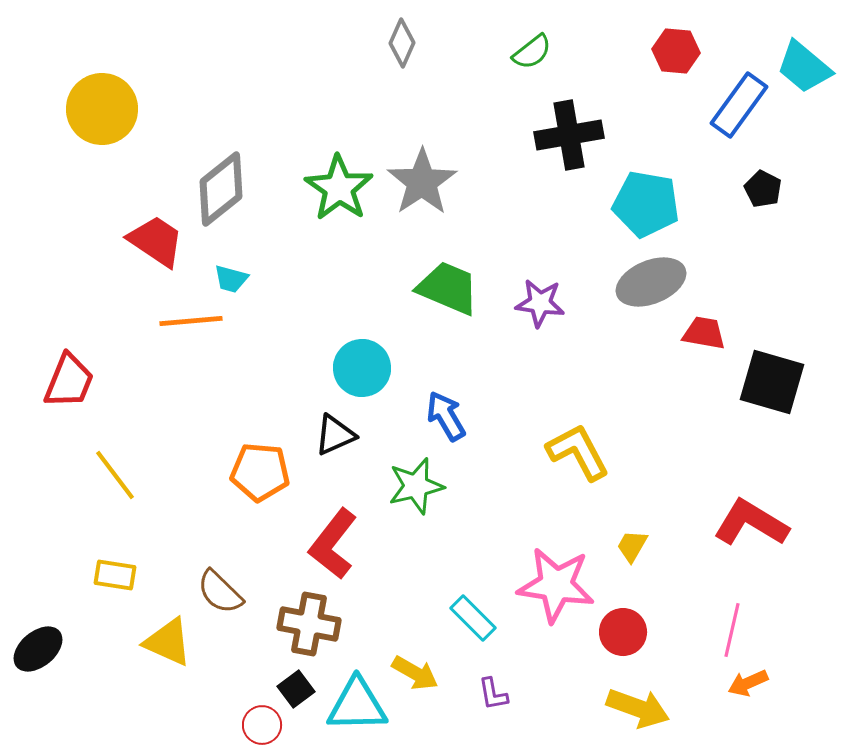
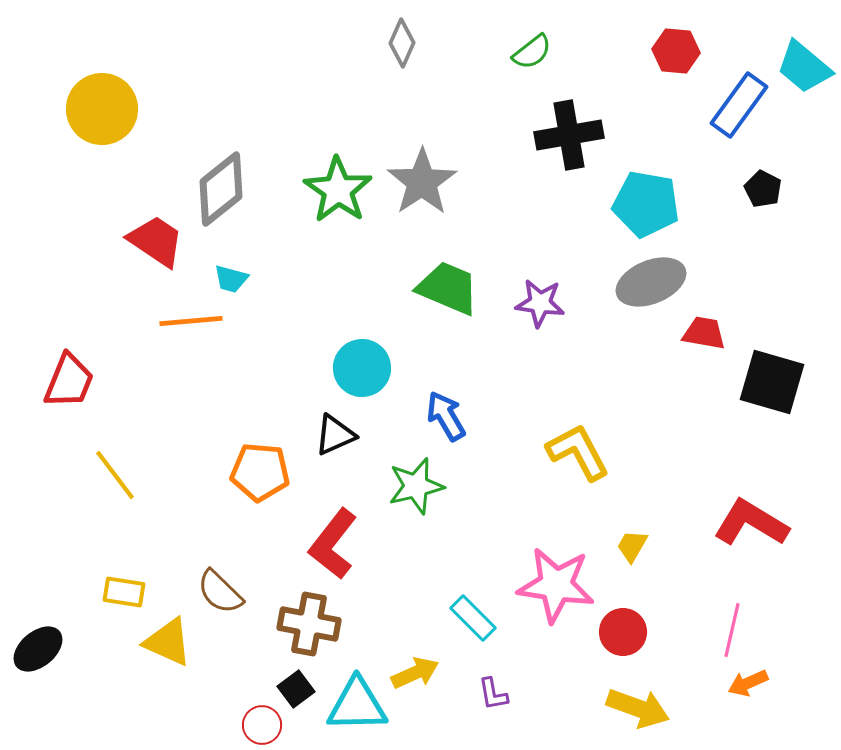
green star at (339, 188): moved 1 px left, 2 px down
yellow rectangle at (115, 575): moved 9 px right, 17 px down
yellow arrow at (415, 673): rotated 54 degrees counterclockwise
